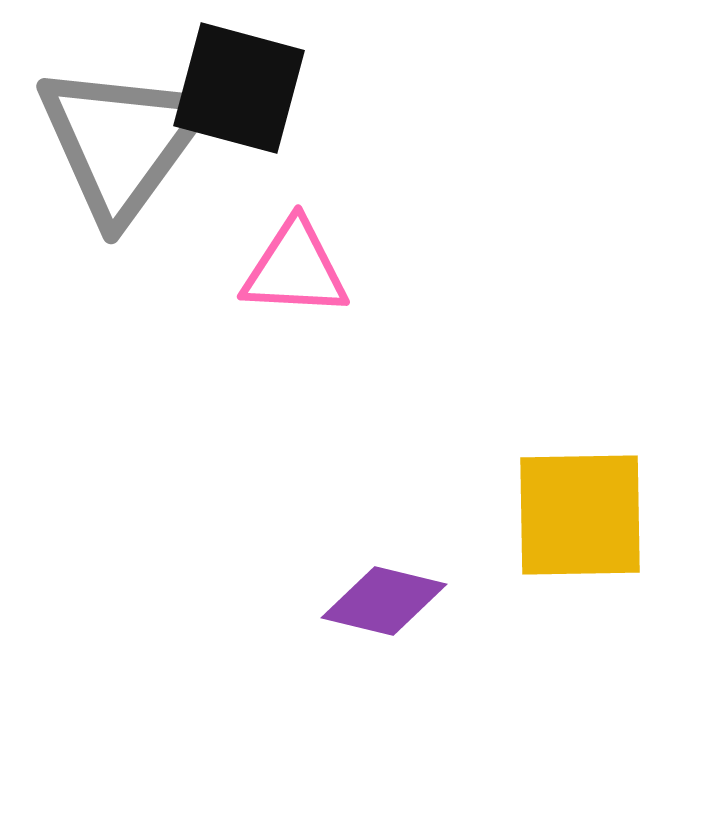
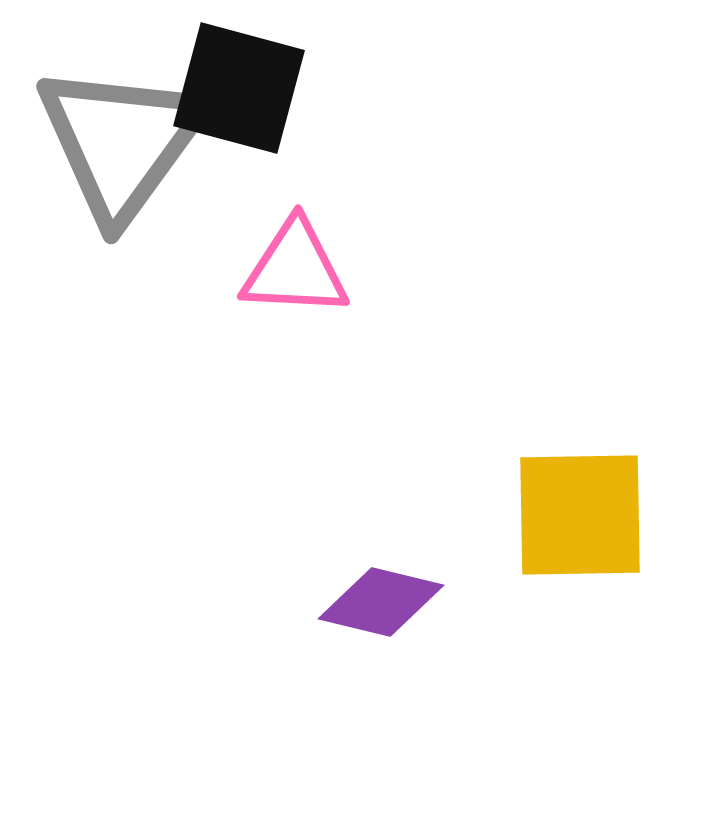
purple diamond: moved 3 px left, 1 px down
